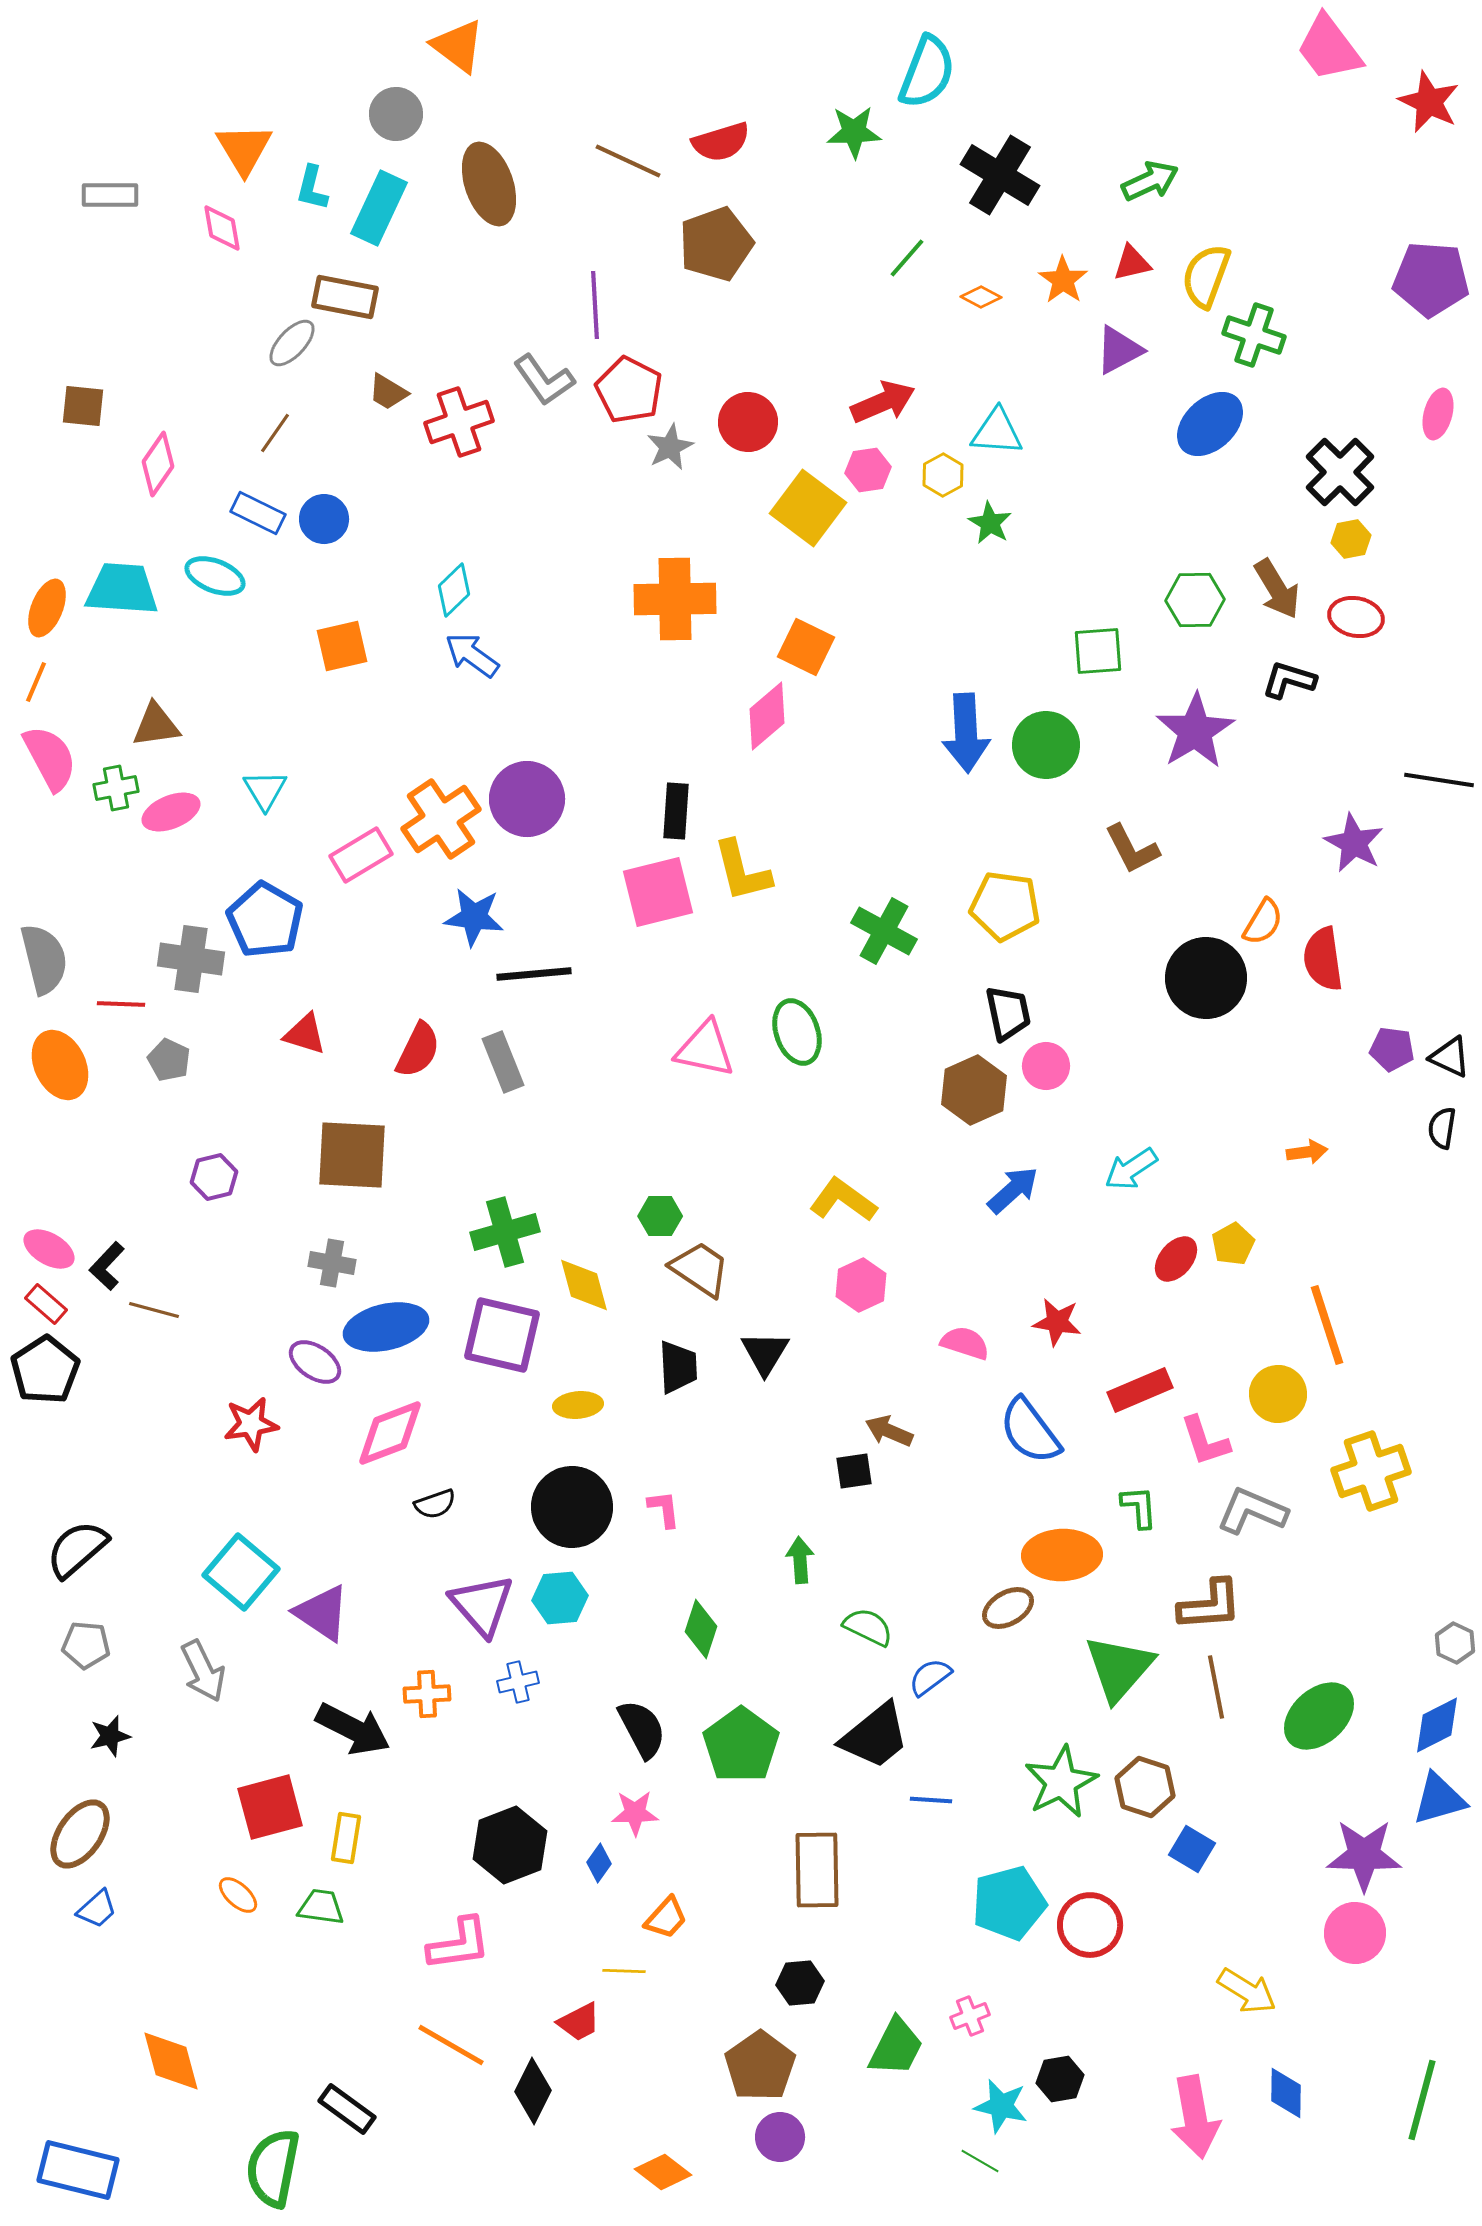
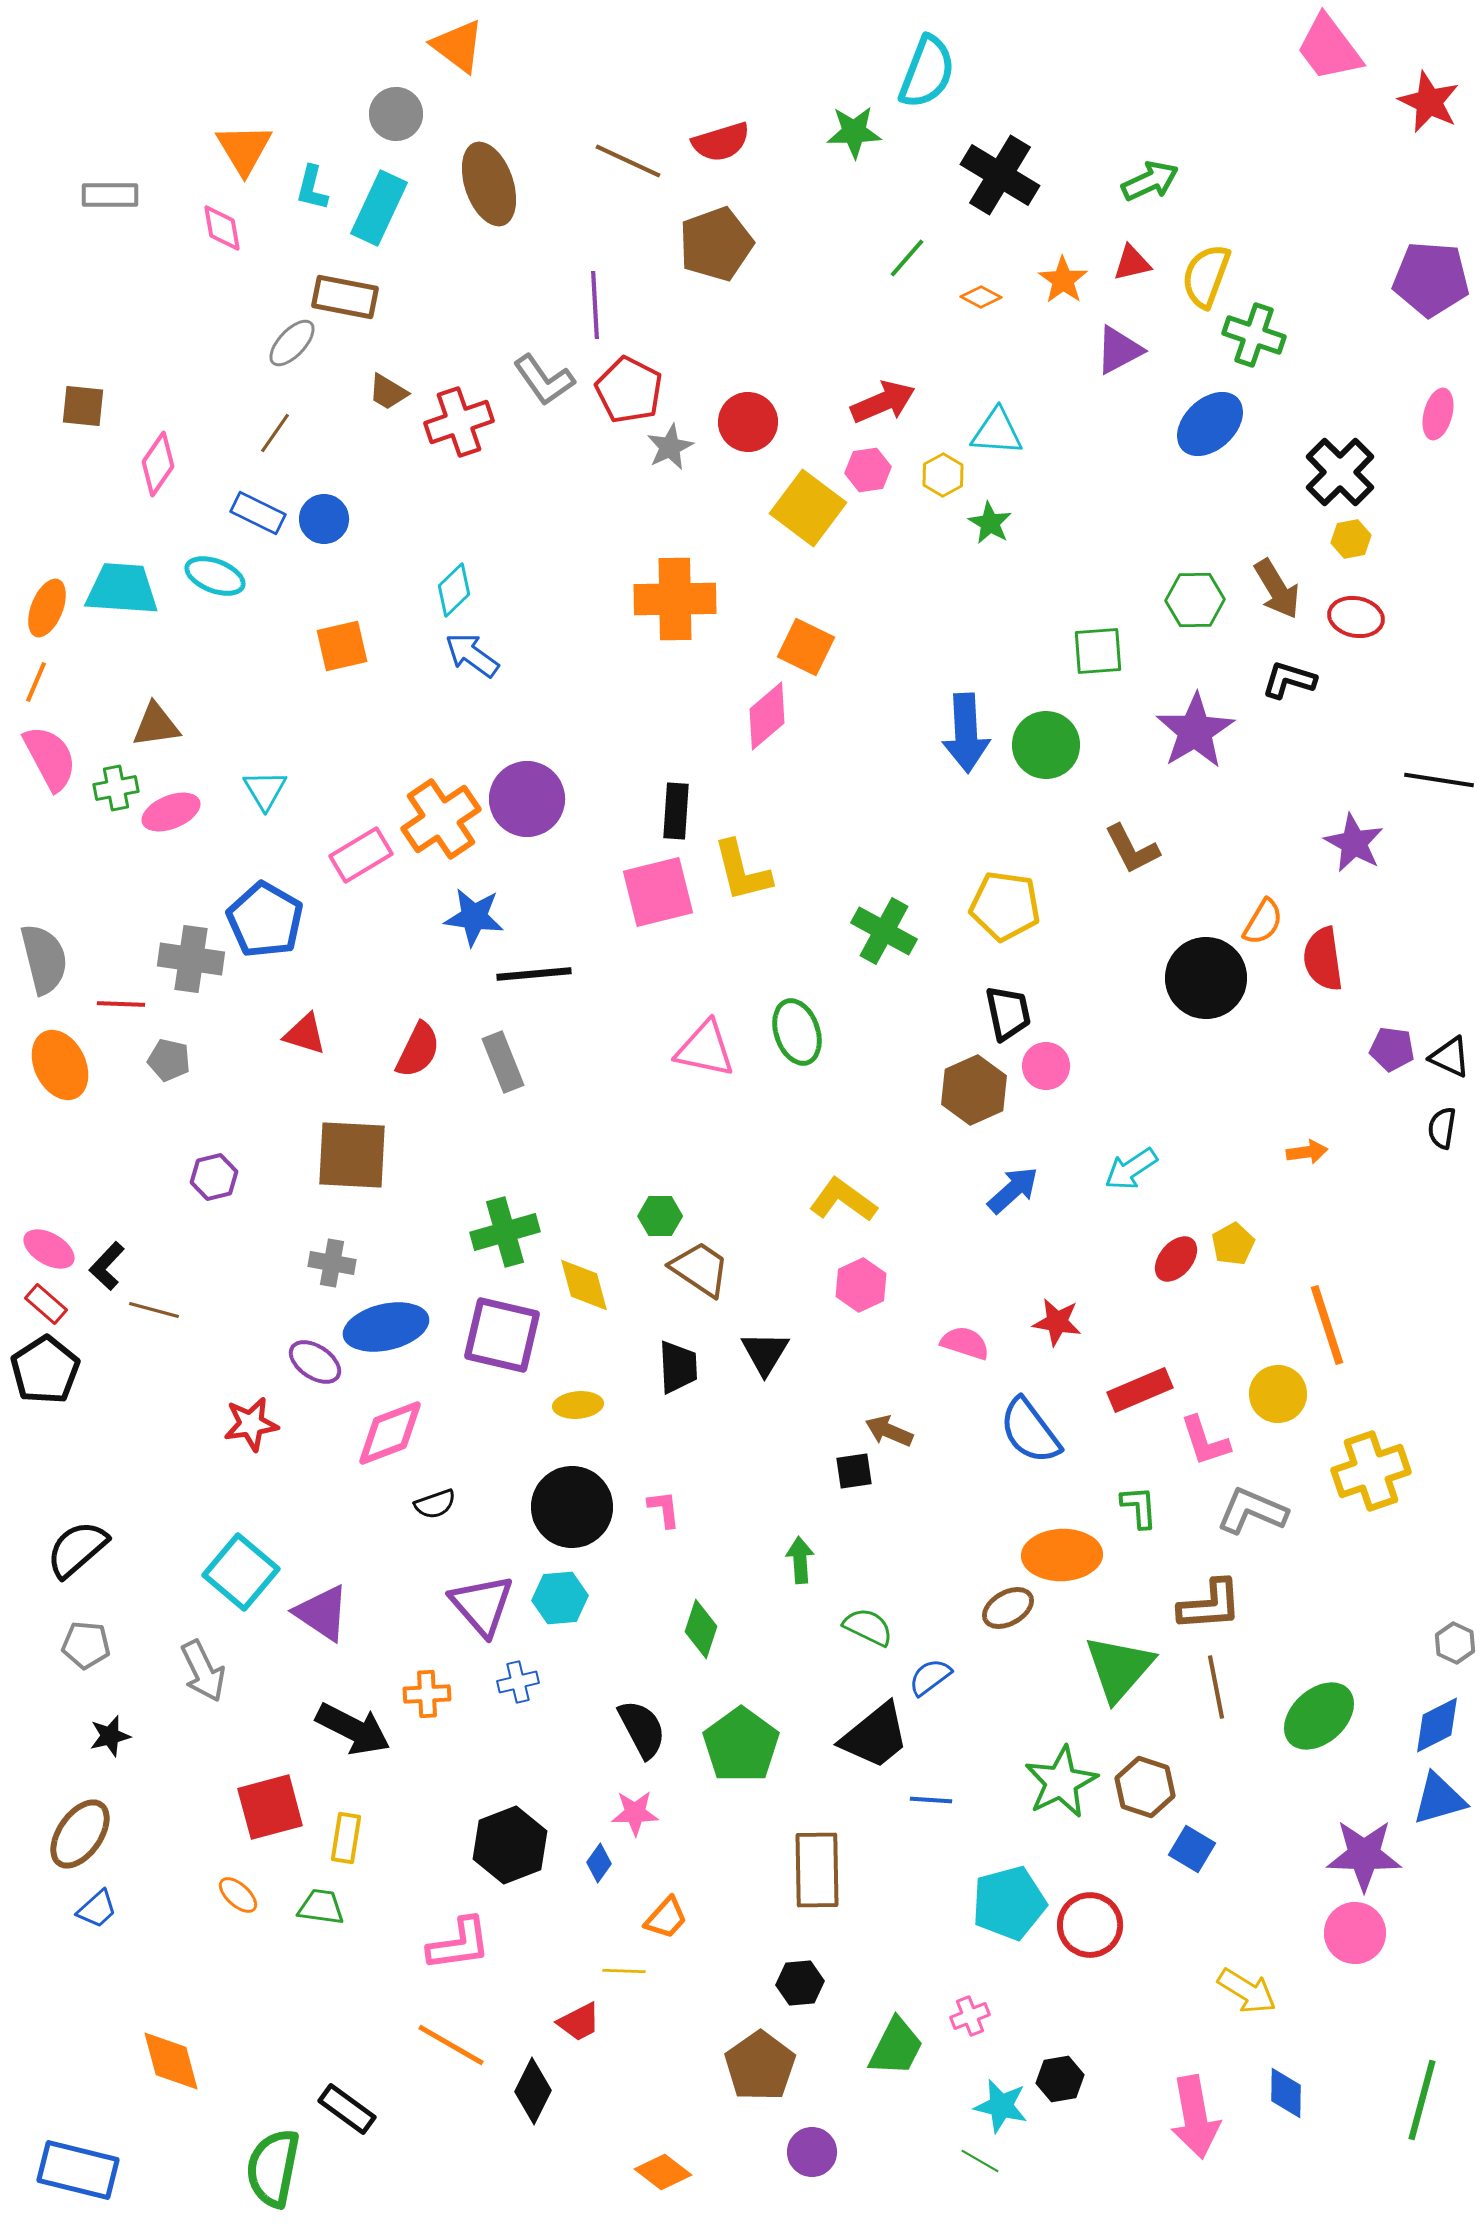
gray pentagon at (169, 1060): rotated 12 degrees counterclockwise
purple circle at (780, 2137): moved 32 px right, 15 px down
